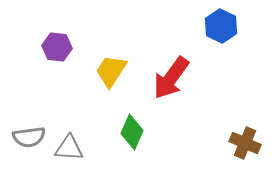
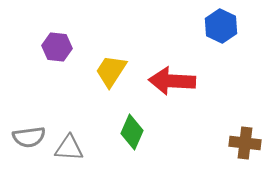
red arrow: moved 1 px right, 3 px down; rotated 57 degrees clockwise
brown cross: rotated 16 degrees counterclockwise
